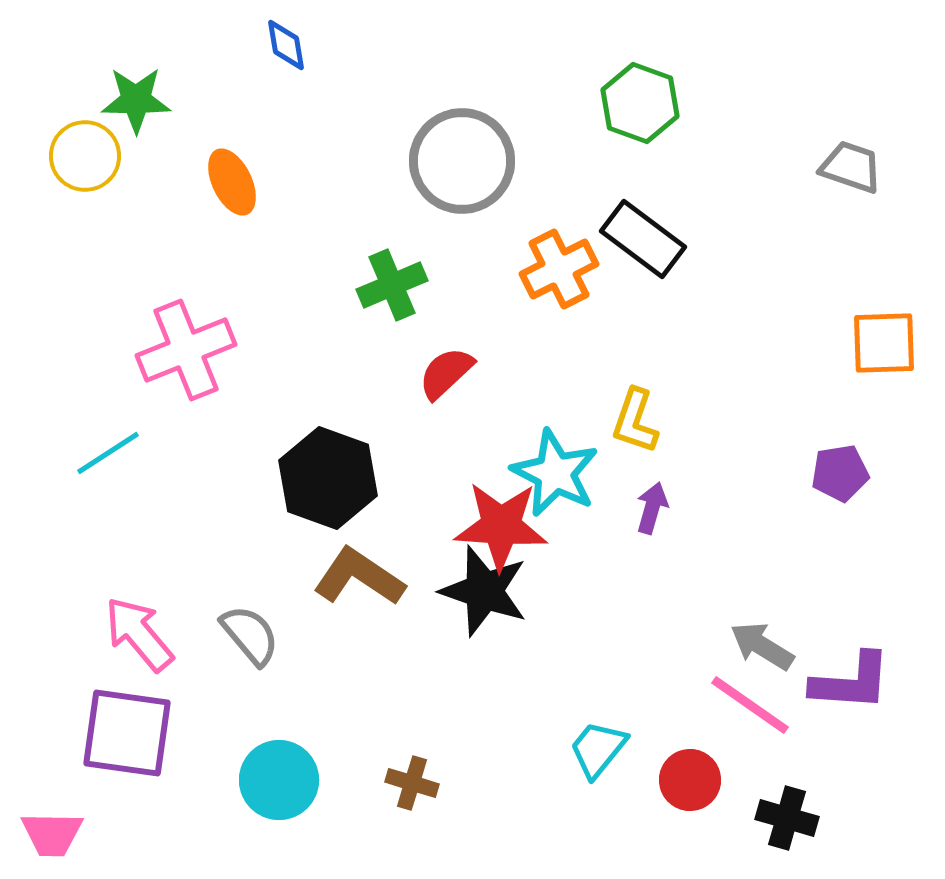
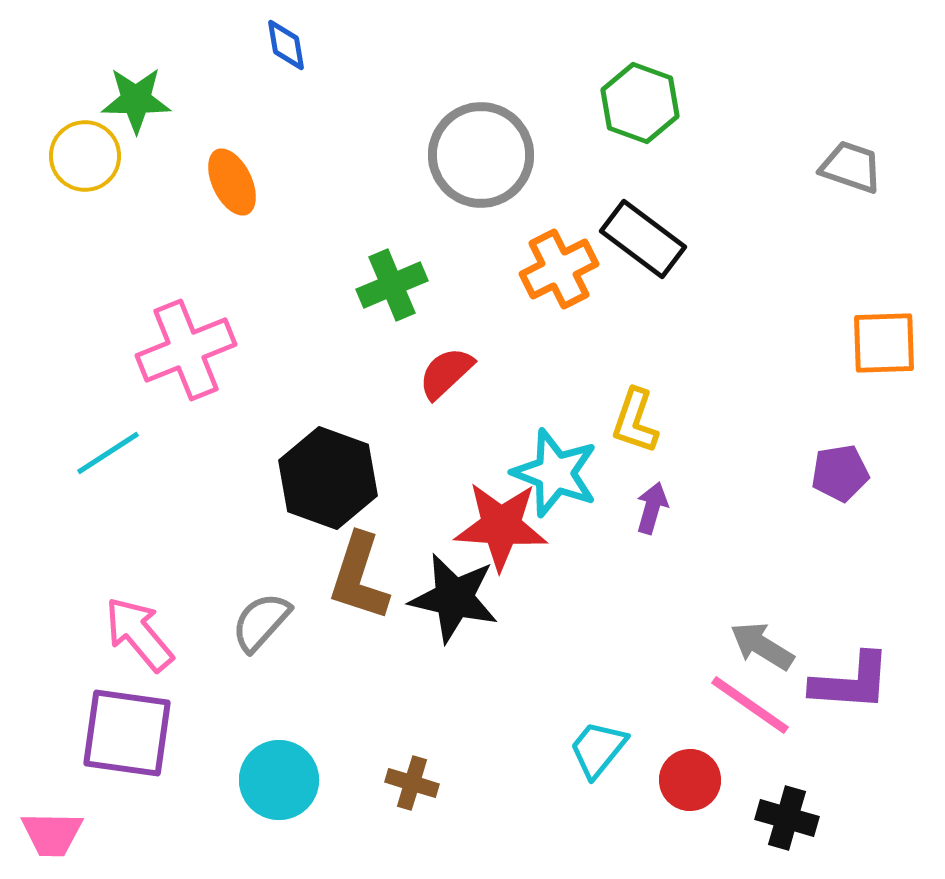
gray circle: moved 19 px right, 6 px up
cyan star: rotated 6 degrees counterclockwise
brown L-shape: rotated 106 degrees counterclockwise
black star: moved 30 px left, 7 px down; rotated 6 degrees counterclockwise
gray semicircle: moved 11 px right, 13 px up; rotated 98 degrees counterclockwise
